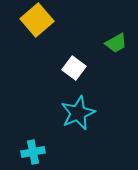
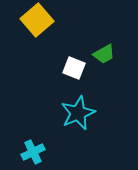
green trapezoid: moved 12 px left, 11 px down
white square: rotated 15 degrees counterclockwise
cyan cross: rotated 15 degrees counterclockwise
